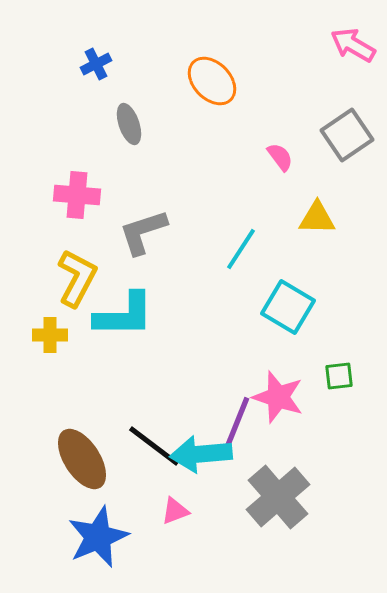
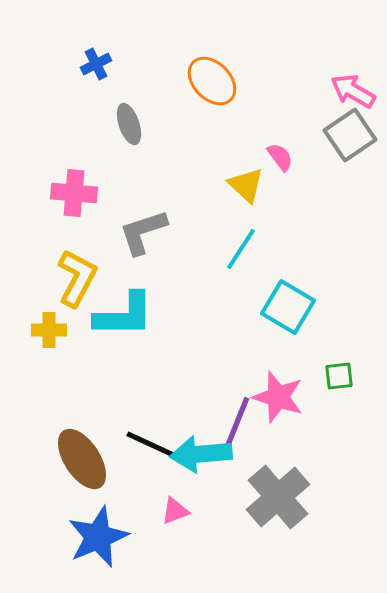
pink arrow: moved 46 px down
gray square: moved 3 px right
pink cross: moved 3 px left, 2 px up
yellow triangle: moved 71 px left, 33 px up; rotated 42 degrees clockwise
yellow cross: moved 1 px left, 5 px up
black line: rotated 12 degrees counterclockwise
